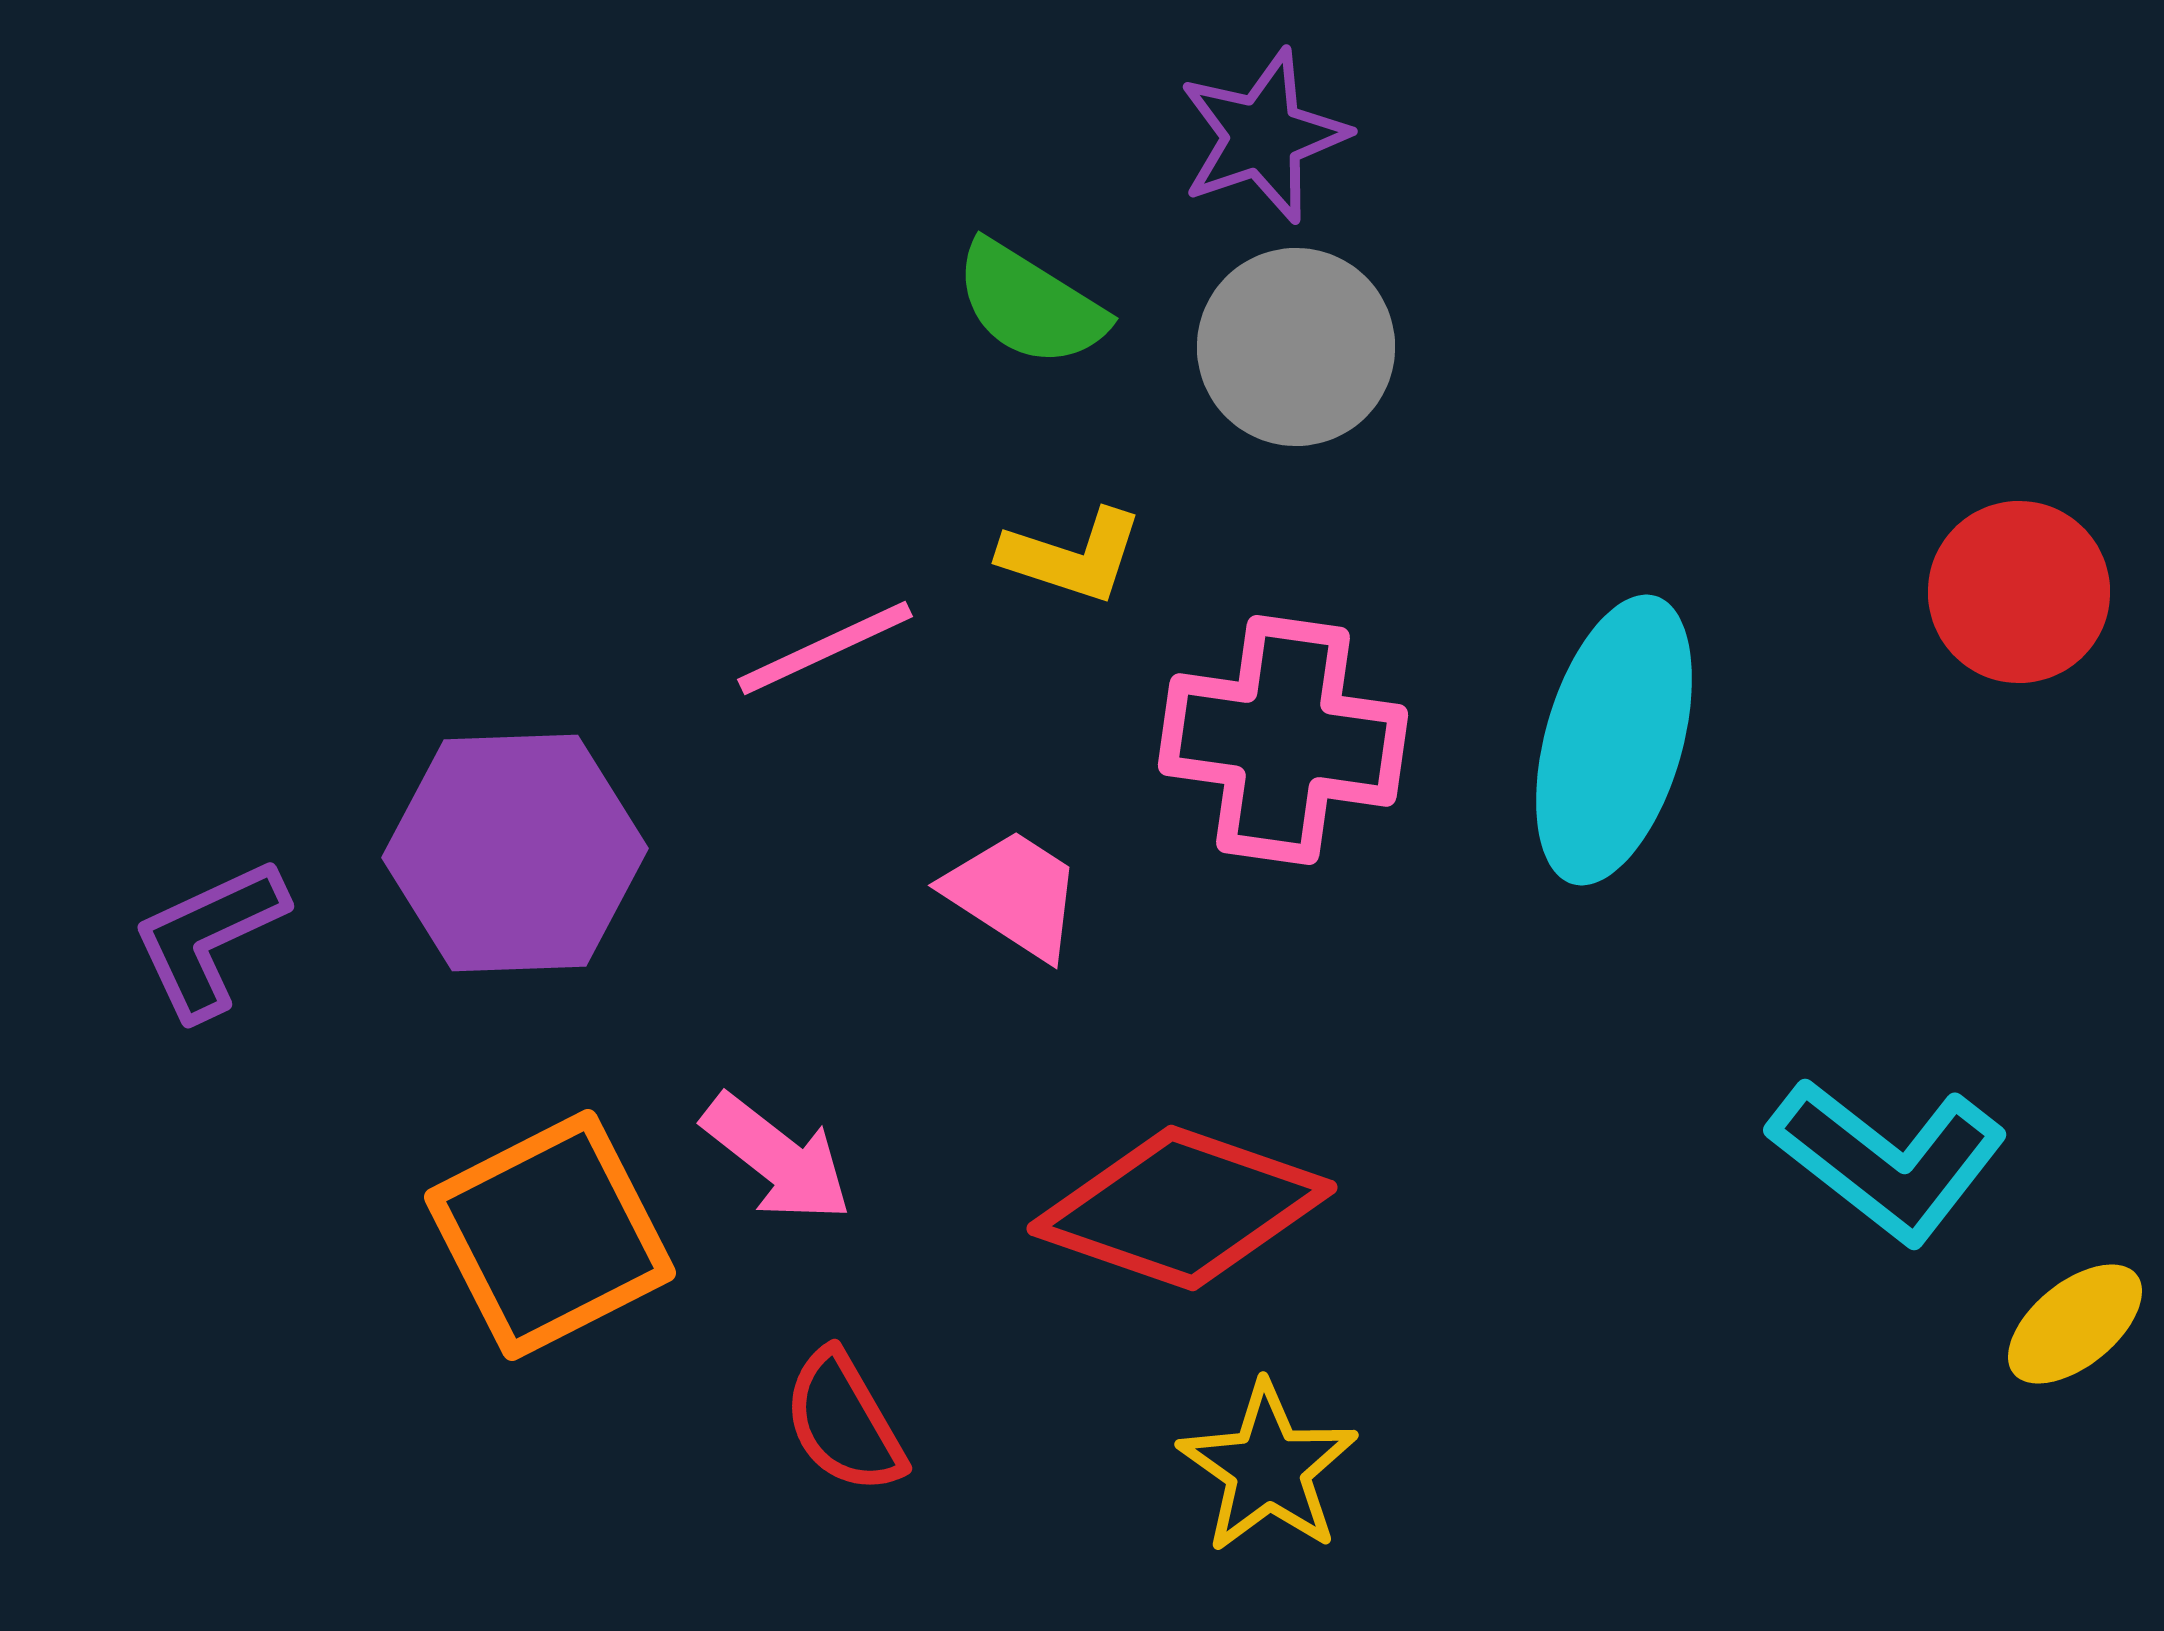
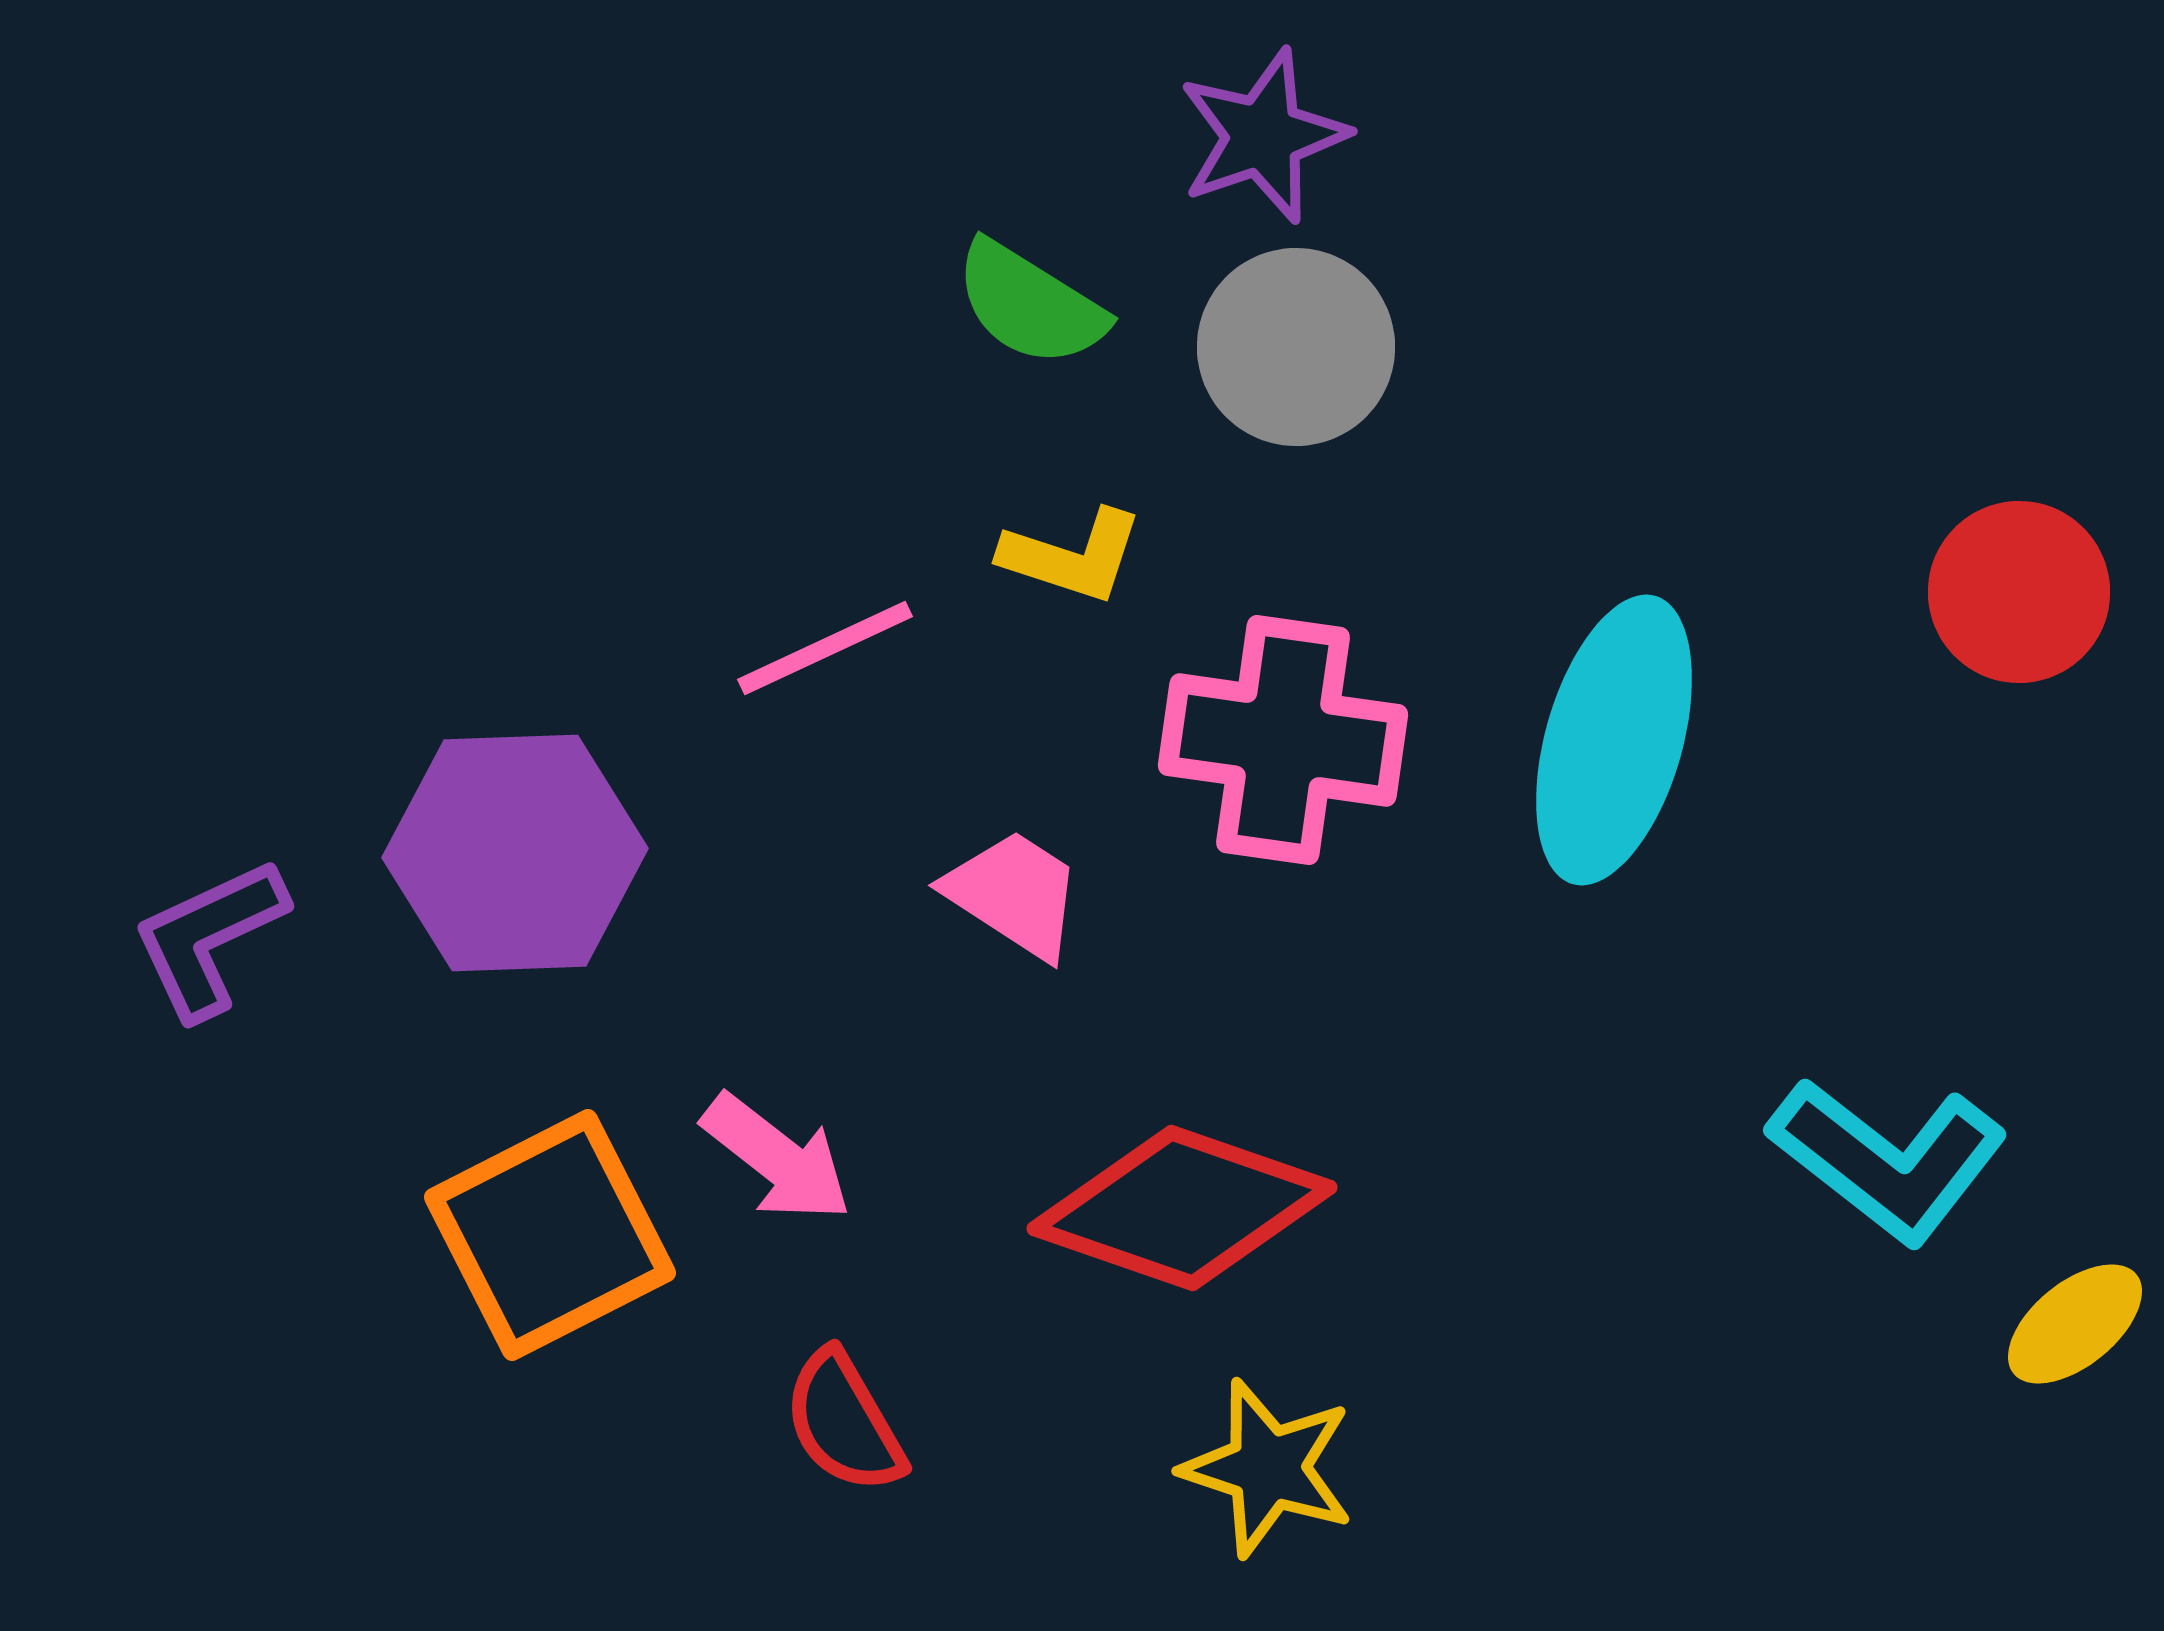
yellow star: rotated 17 degrees counterclockwise
